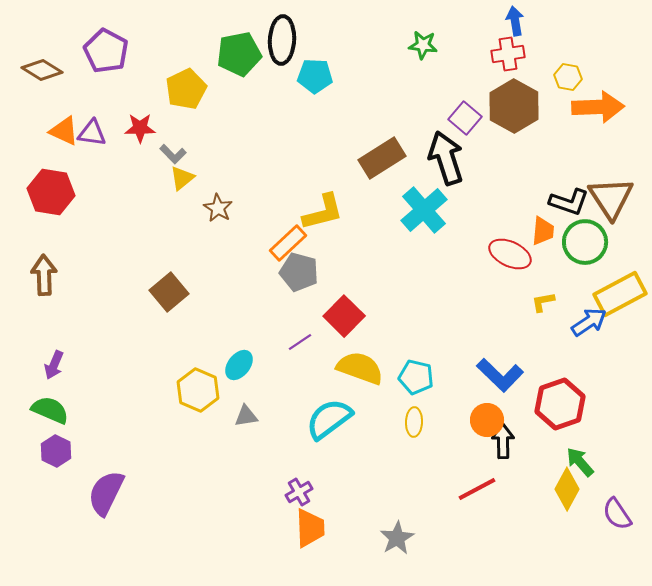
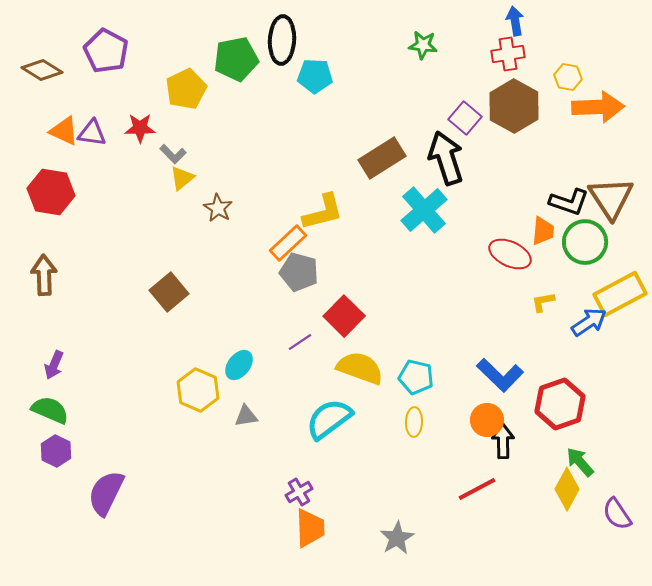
green pentagon at (239, 54): moved 3 px left, 5 px down
